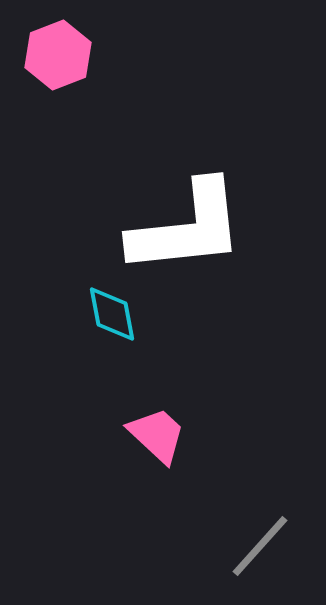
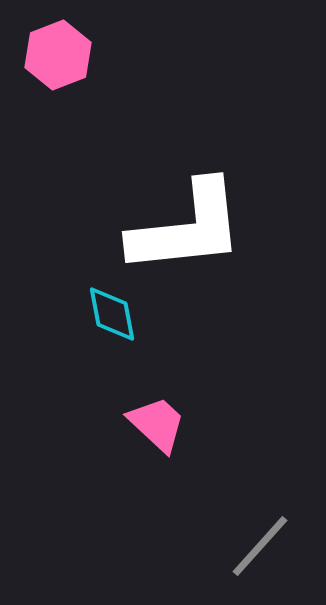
pink trapezoid: moved 11 px up
